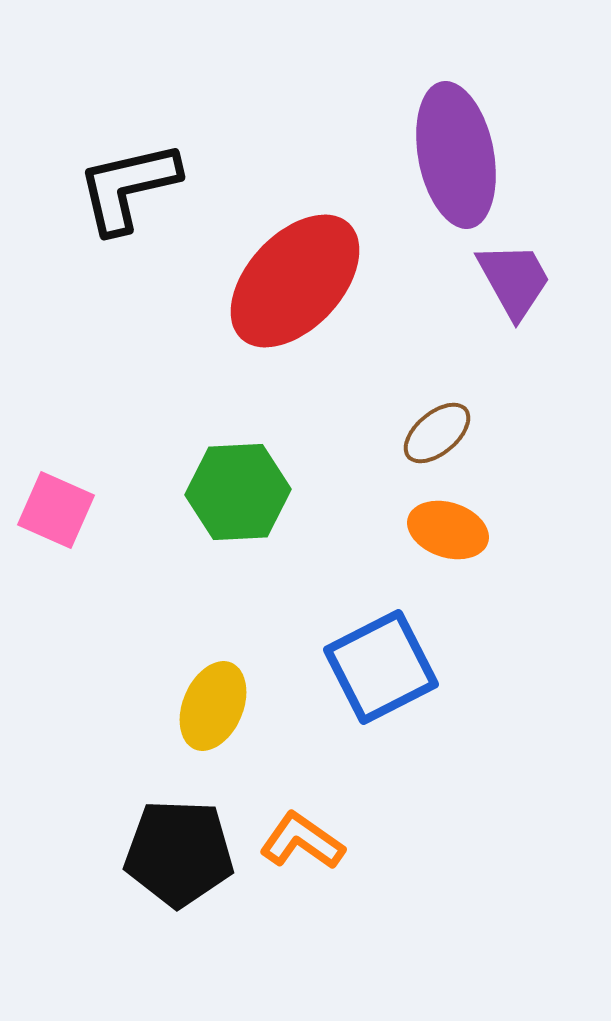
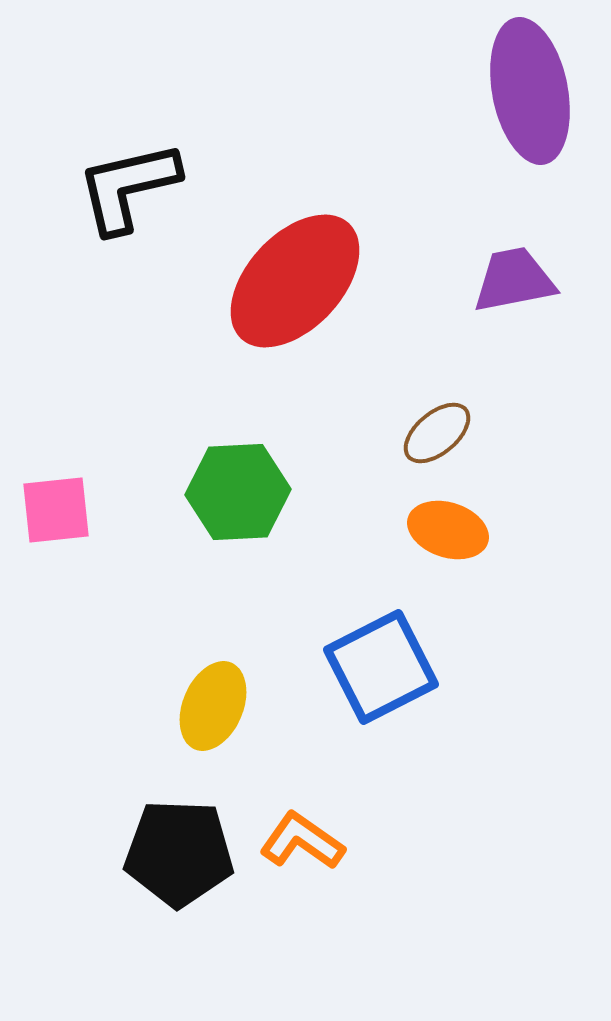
purple ellipse: moved 74 px right, 64 px up
purple trapezoid: rotated 72 degrees counterclockwise
pink square: rotated 30 degrees counterclockwise
